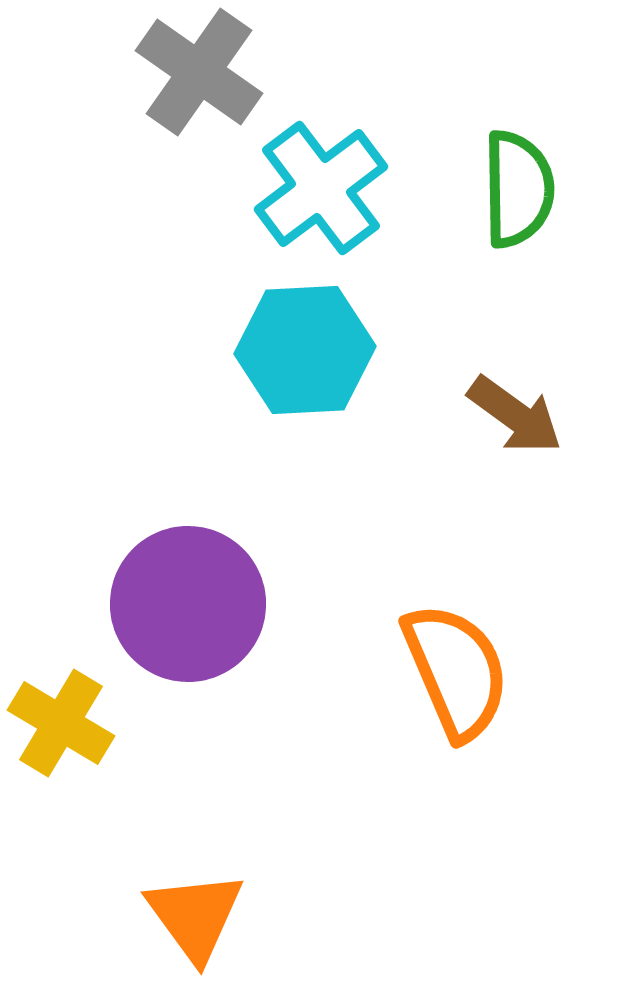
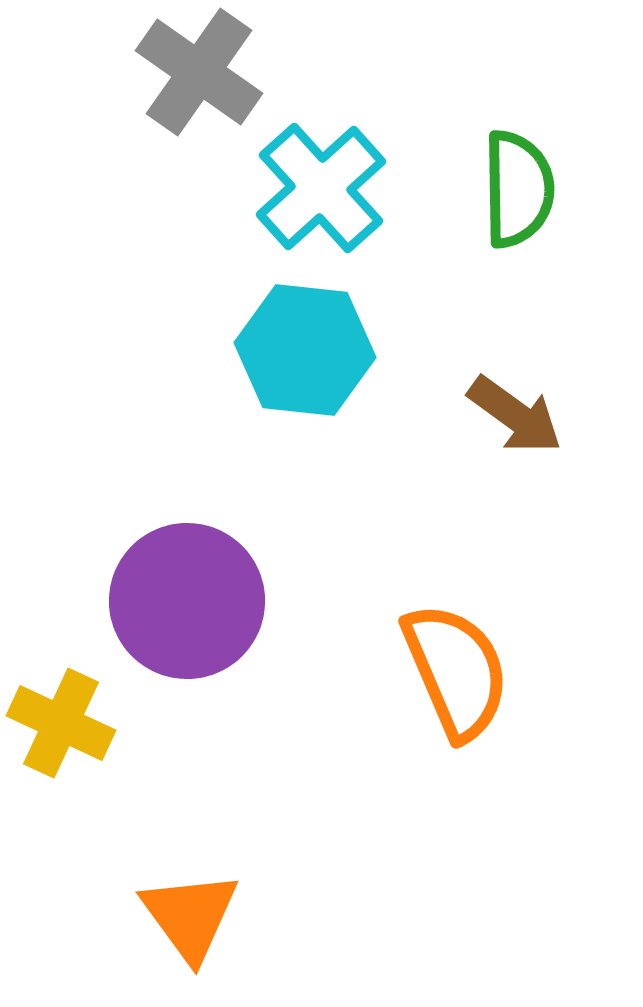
cyan cross: rotated 5 degrees counterclockwise
cyan hexagon: rotated 9 degrees clockwise
purple circle: moved 1 px left, 3 px up
yellow cross: rotated 6 degrees counterclockwise
orange triangle: moved 5 px left
